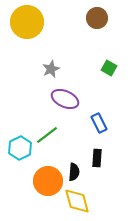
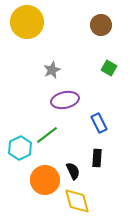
brown circle: moved 4 px right, 7 px down
gray star: moved 1 px right, 1 px down
purple ellipse: moved 1 px down; rotated 36 degrees counterclockwise
black semicircle: moved 1 px left, 1 px up; rotated 30 degrees counterclockwise
orange circle: moved 3 px left, 1 px up
